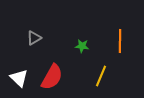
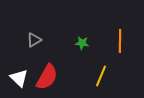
gray triangle: moved 2 px down
green star: moved 3 px up
red semicircle: moved 5 px left
